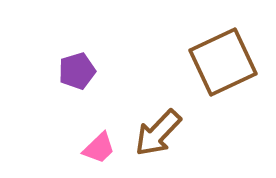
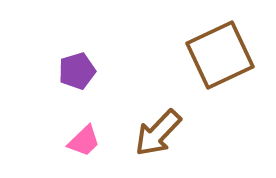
brown square: moved 3 px left, 7 px up
pink trapezoid: moved 15 px left, 7 px up
